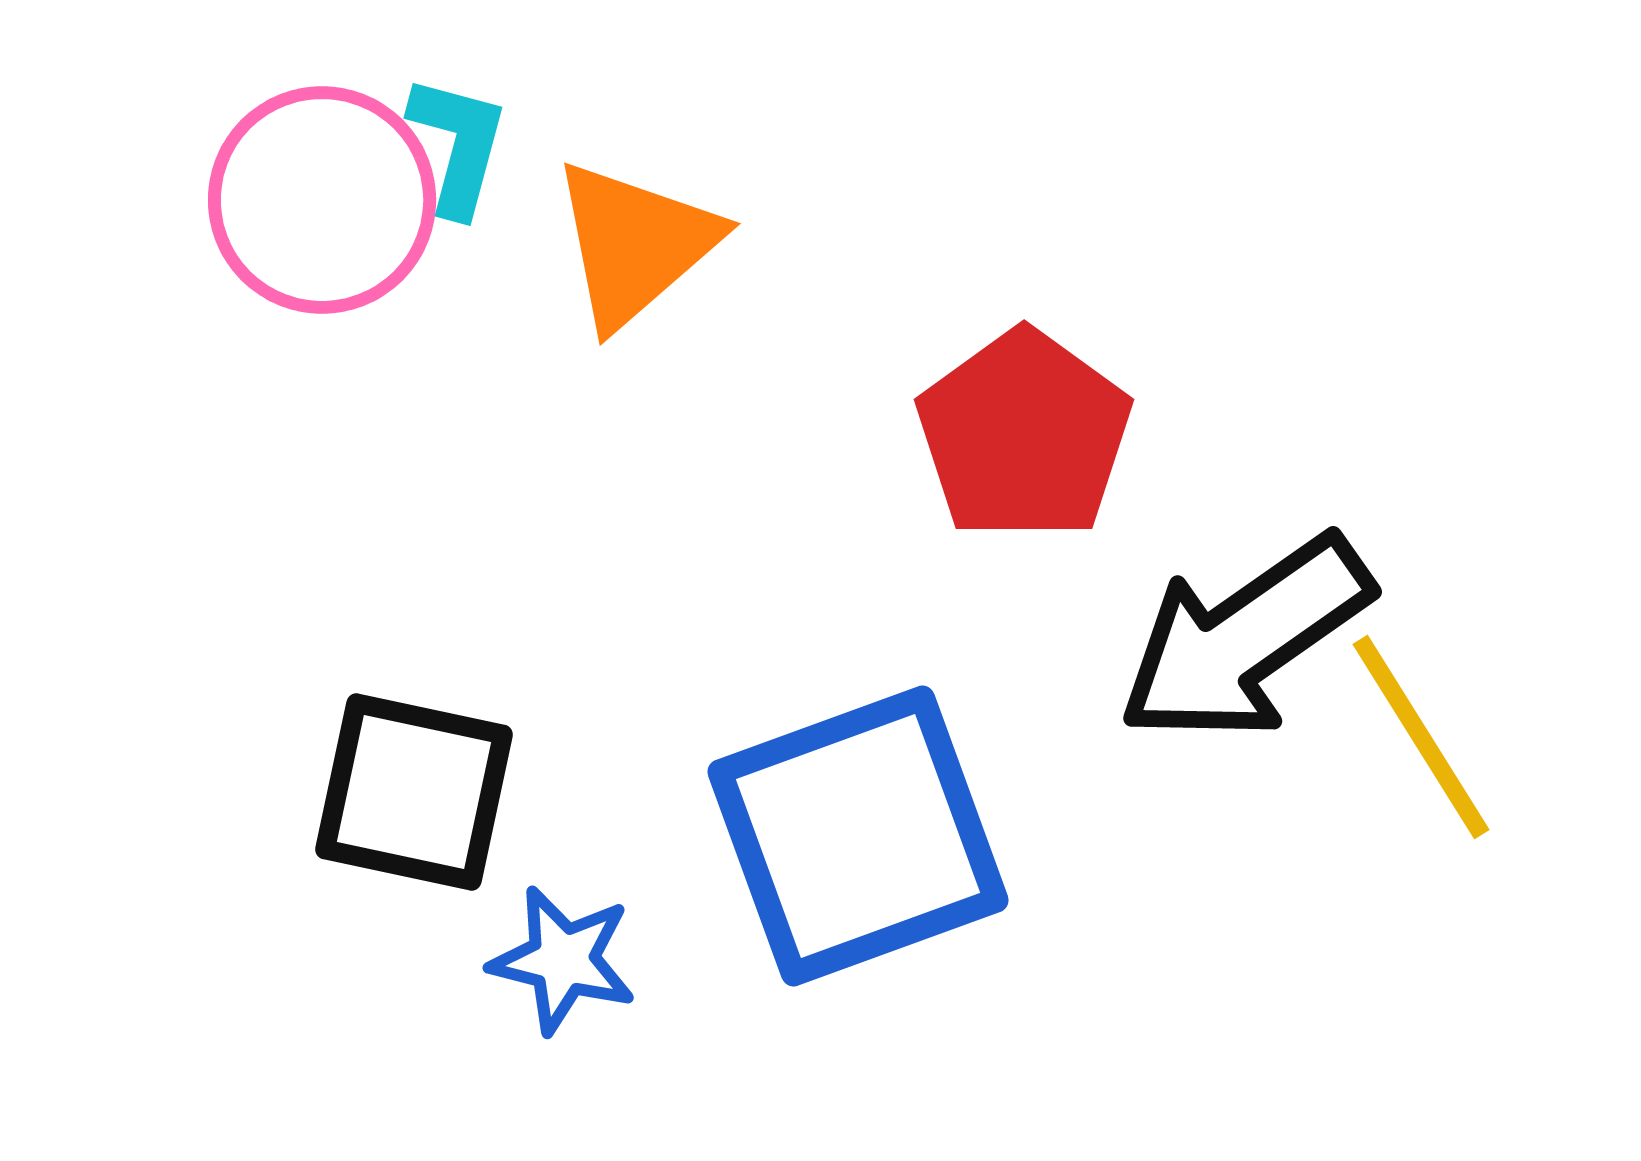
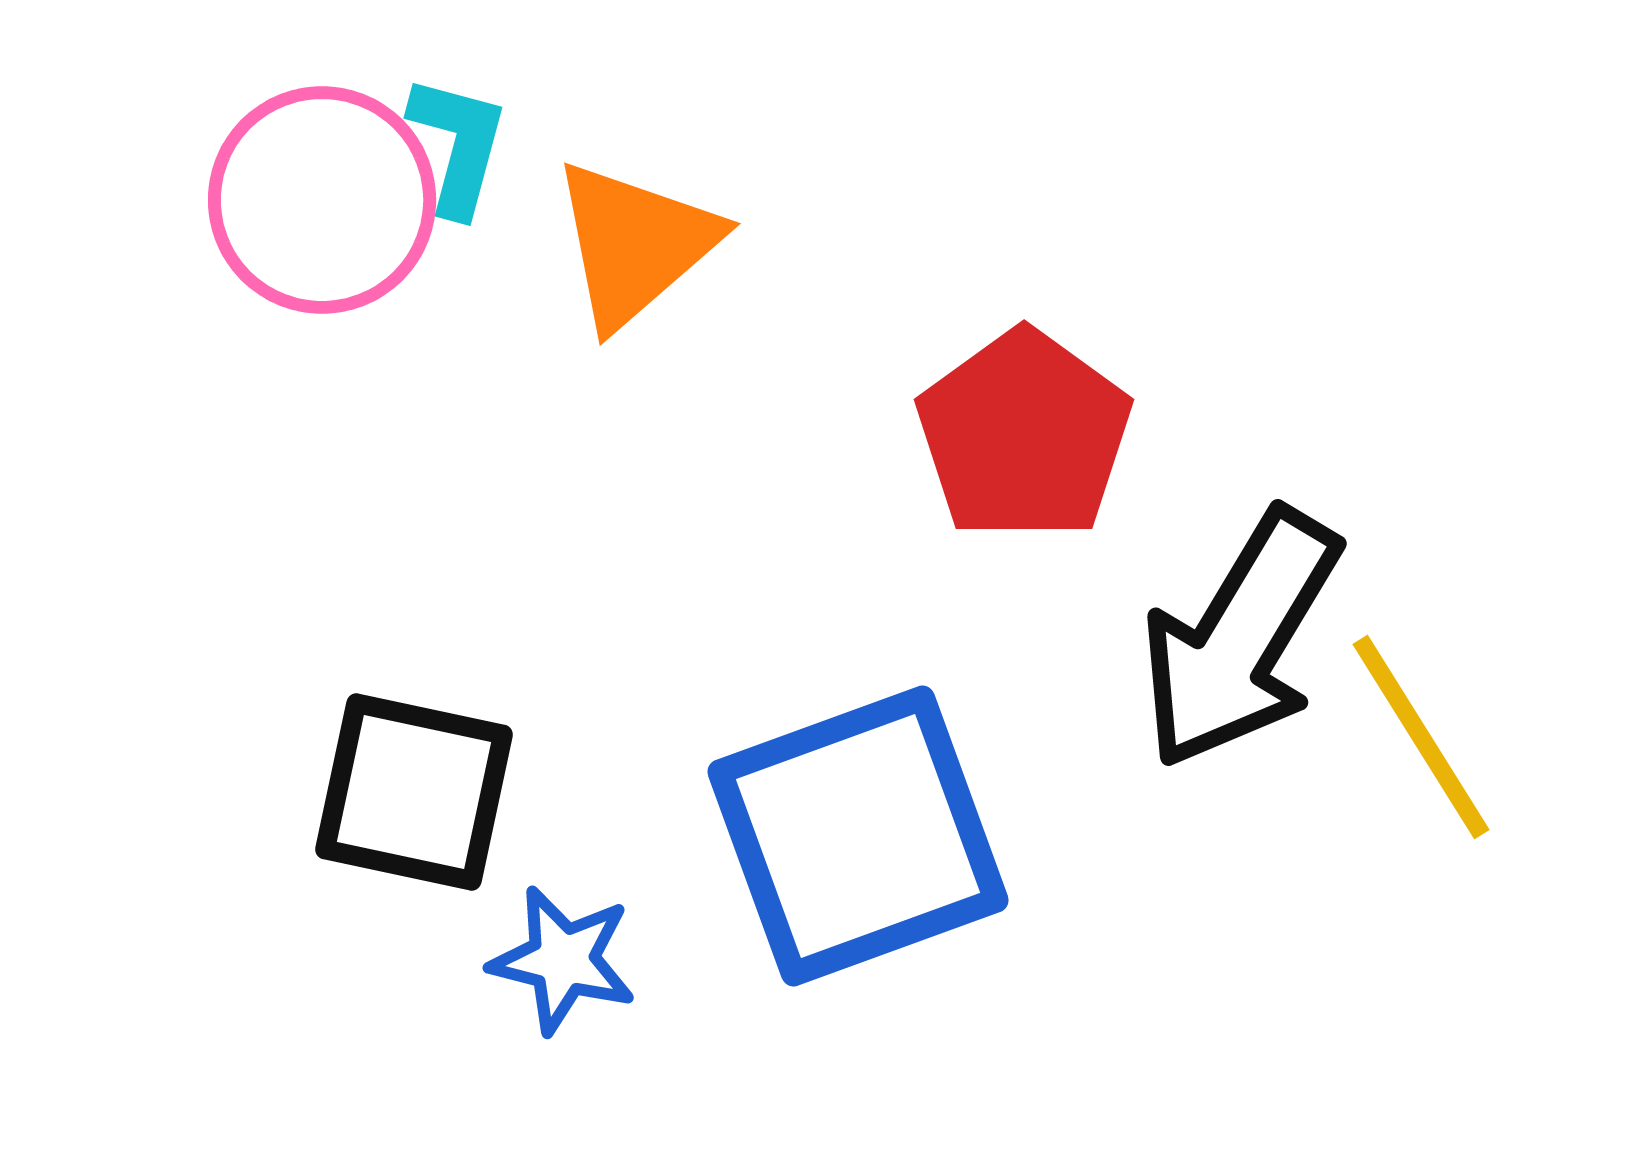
black arrow: moved 5 px left; rotated 24 degrees counterclockwise
